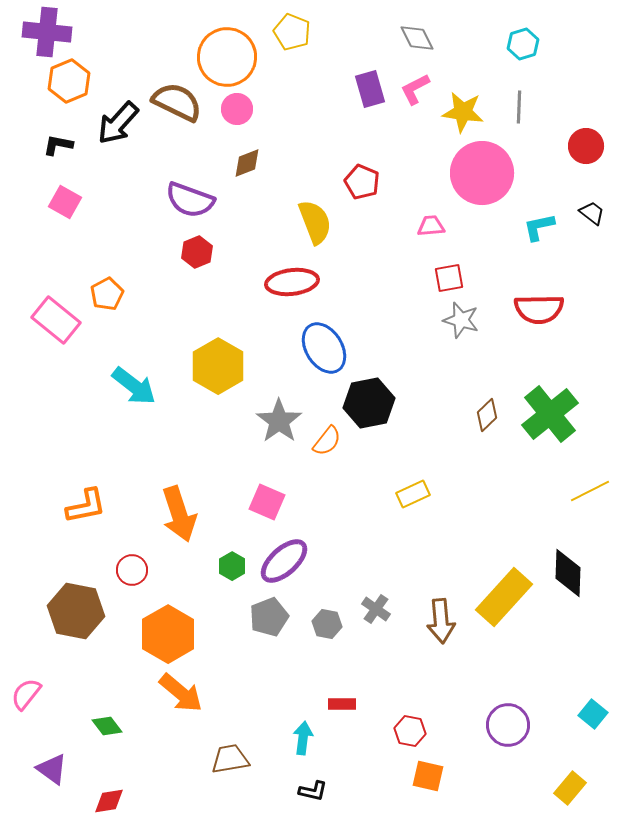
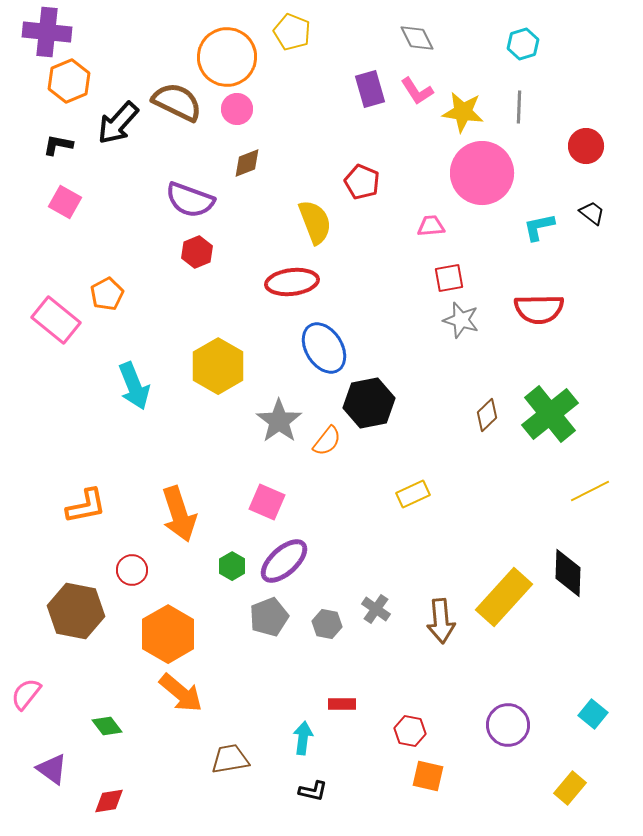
pink L-shape at (415, 89): moved 2 px right, 2 px down; rotated 96 degrees counterclockwise
cyan arrow at (134, 386): rotated 30 degrees clockwise
